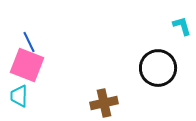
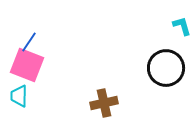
blue line: rotated 60 degrees clockwise
black circle: moved 8 px right
